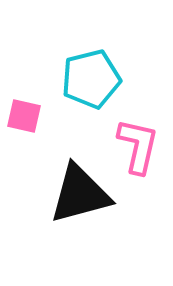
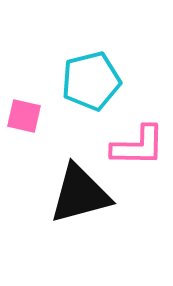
cyan pentagon: moved 2 px down
pink L-shape: rotated 78 degrees clockwise
